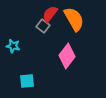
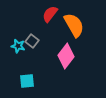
orange semicircle: moved 6 px down
gray square: moved 11 px left, 15 px down
cyan star: moved 5 px right
pink diamond: moved 1 px left
